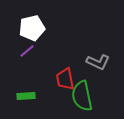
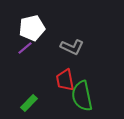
purple line: moved 2 px left, 3 px up
gray L-shape: moved 26 px left, 15 px up
red trapezoid: moved 1 px down
green rectangle: moved 3 px right, 7 px down; rotated 42 degrees counterclockwise
